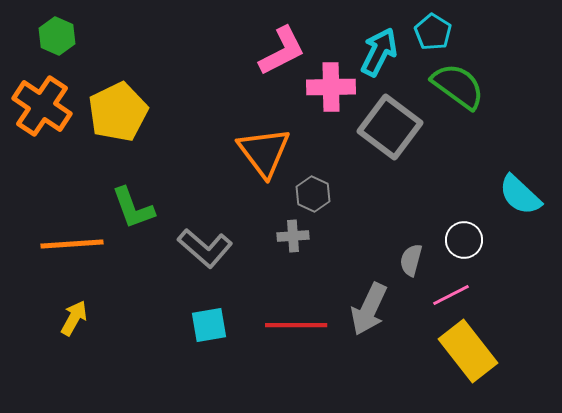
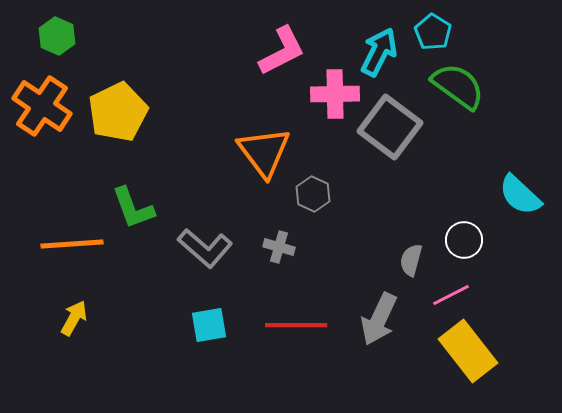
pink cross: moved 4 px right, 7 px down
gray cross: moved 14 px left, 11 px down; rotated 20 degrees clockwise
gray arrow: moved 10 px right, 10 px down
